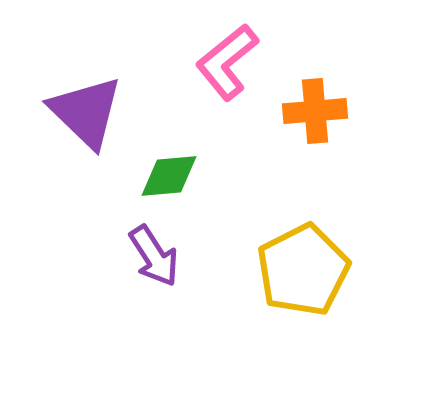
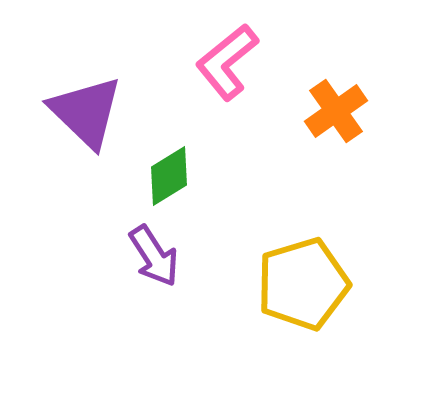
orange cross: moved 21 px right; rotated 30 degrees counterclockwise
green diamond: rotated 26 degrees counterclockwise
yellow pentagon: moved 14 px down; rotated 10 degrees clockwise
